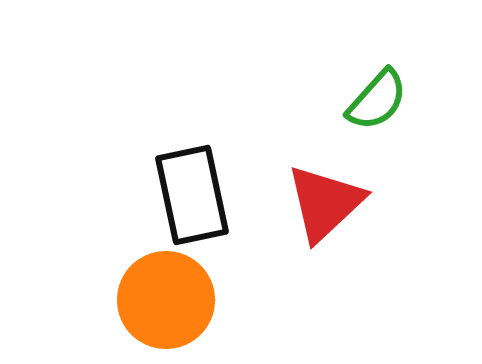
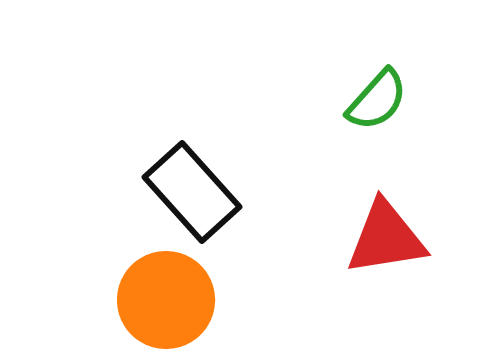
black rectangle: moved 3 px up; rotated 30 degrees counterclockwise
red triangle: moved 61 px right, 35 px down; rotated 34 degrees clockwise
